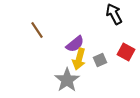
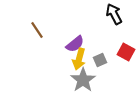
gray star: moved 16 px right
